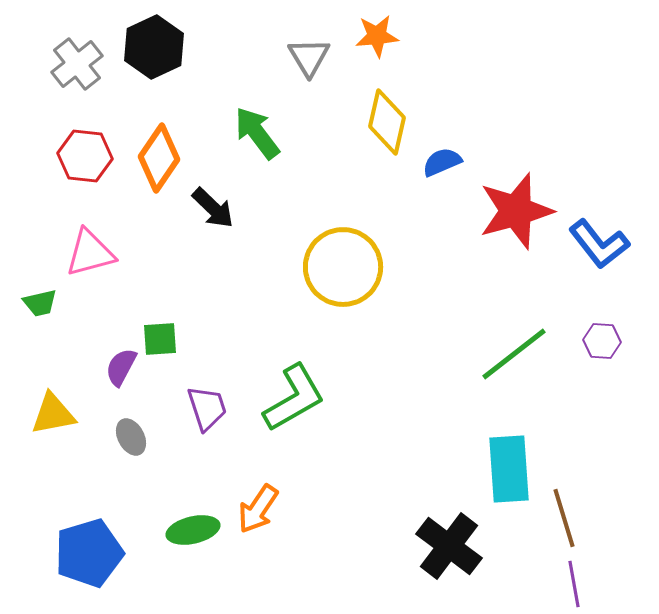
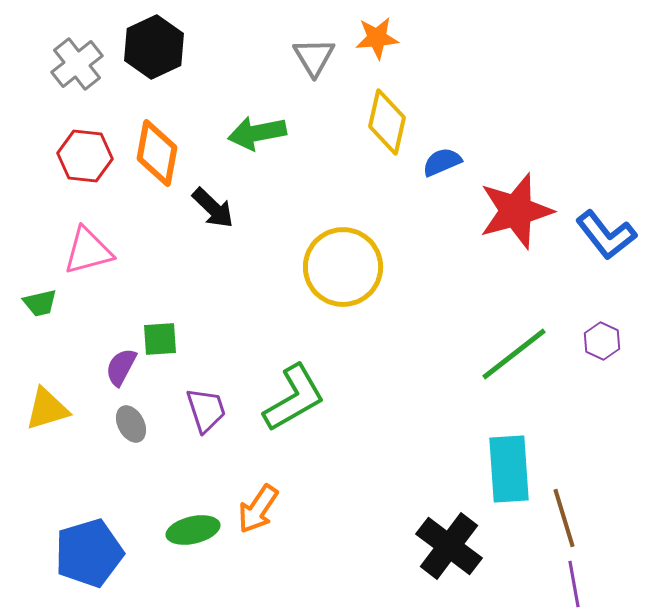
orange star: moved 2 px down
gray triangle: moved 5 px right
green arrow: rotated 64 degrees counterclockwise
orange diamond: moved 2 px left, 5 px up; rotated 24 degrees counterclockwise
blue L-shape: moved 7 px right, 9 px up
pink triangle: moved 2 px left, 2 px up
purple hexagon: rotated 21 degrees clockwise
purple trapezoid: moved 1 px left, 2 px down
yellow triangle: moved 6 px left, 5 px up; rotated 6 degrees counterclockwise
gray ellipse: moved 13 px up
